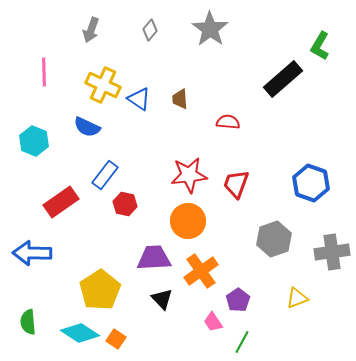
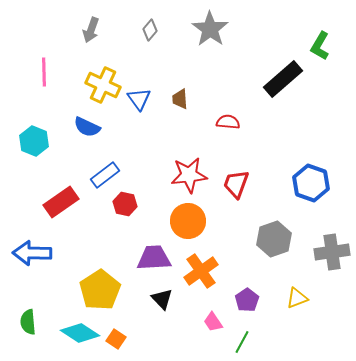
blue triangle: rotated 20 degrees clockwise
blue rectangle: rotated 16 degrees clockwise
purple pentagon: moved 9 px right
